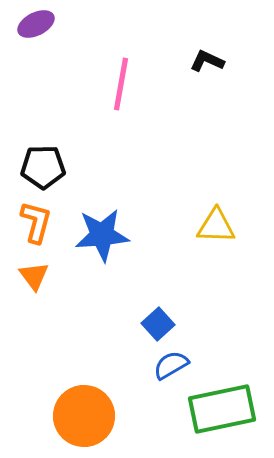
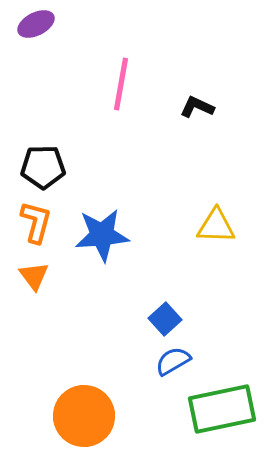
black L-shape: moved 10 px left, 46 px down
blue square: moved 7 px right, 5 px up
blue semicircle: moved 2 px right, 4 px up
